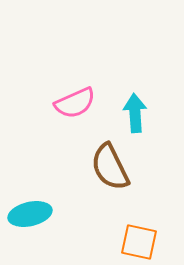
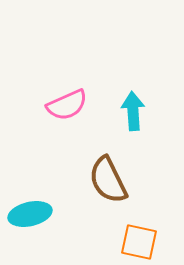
pink semicircle: moved 8 px left, 2 px down
cyan arrow: moved 2 px left, 2 px up
brown semicircle: moved 2 px left, 13 px down
